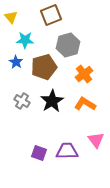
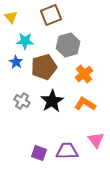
cyan star: moved 1 px down
